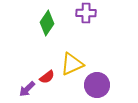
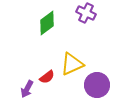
purple cross: rotated 24 degrees clockwise
green diamond: rotated 20 degrees clockwise
purple arrow: rotated 18 degrees counterclockwise
